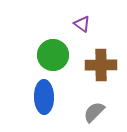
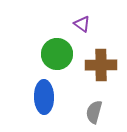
green circle: moved 4 px right, 1 px up
gray semicircle: rotated 30 degrees counterclockwise
